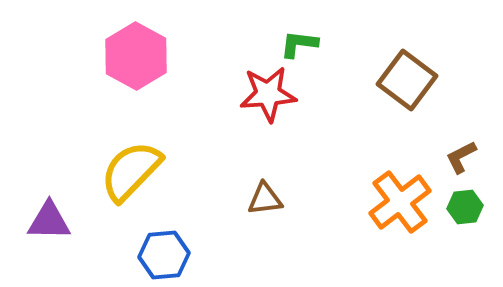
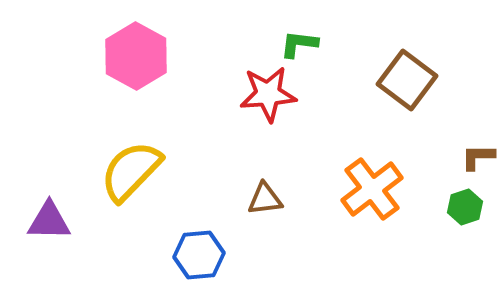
brown L-shape: moved 17 px right; rotated 27 degrees clockwise
orange cross: moved 28 px left, 13 px up
green hexagon: rotated 12 degrees counterclockwise
blue hexagon: moved 35 px right
